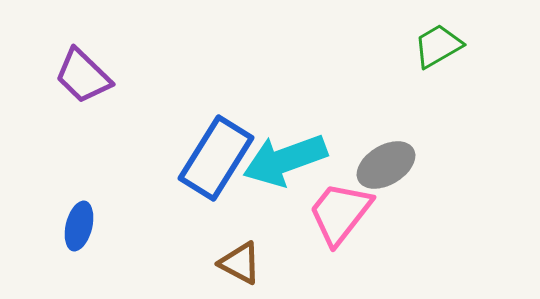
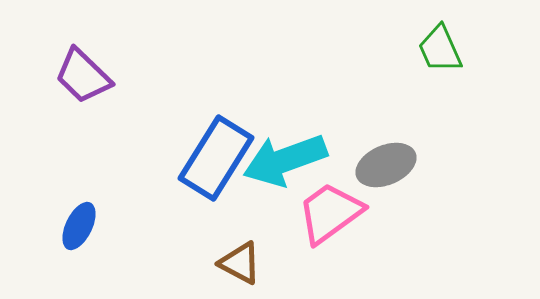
green trapezoid: moved 2 px right, 3 px down; rotated 84 degrees counterclockwise
gray ellipse: rotated 8 degrees clockwise
pink trapezoid: moved 10 px left; rotated 16 degrees clockwise
blue ellipse: rotated 12 degrees clockwise
